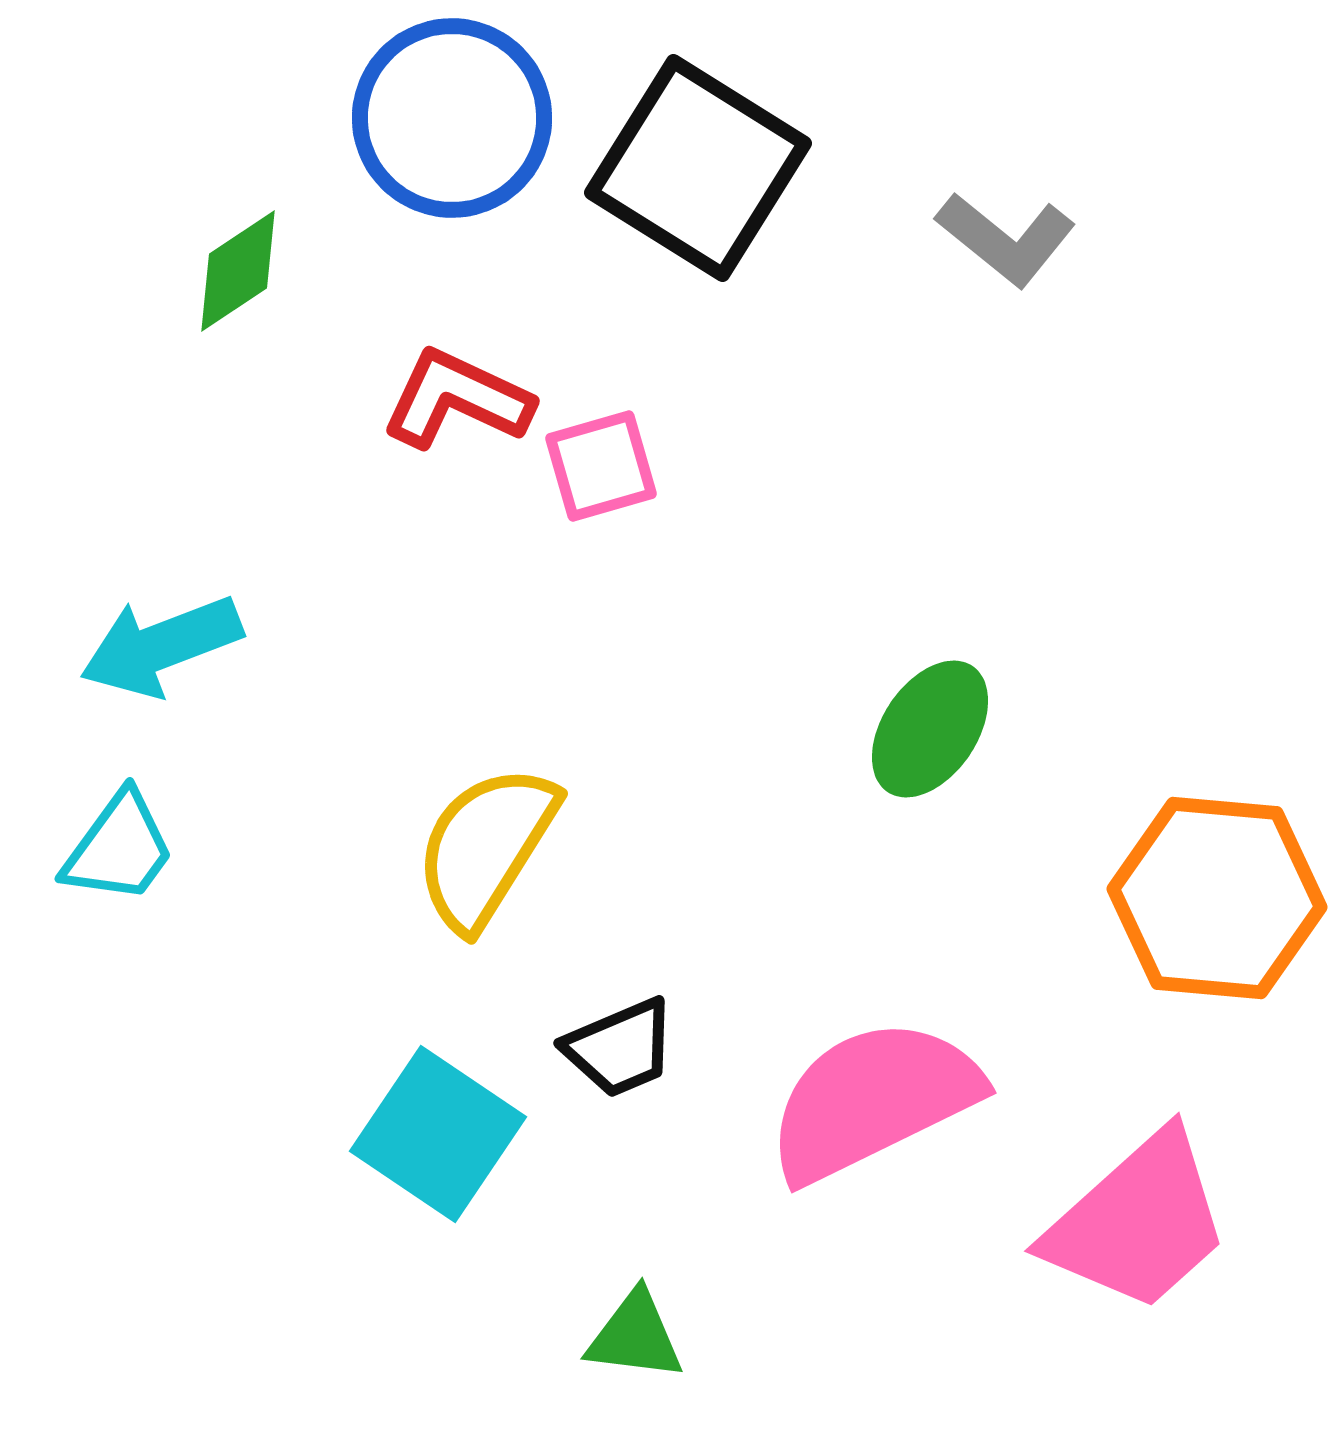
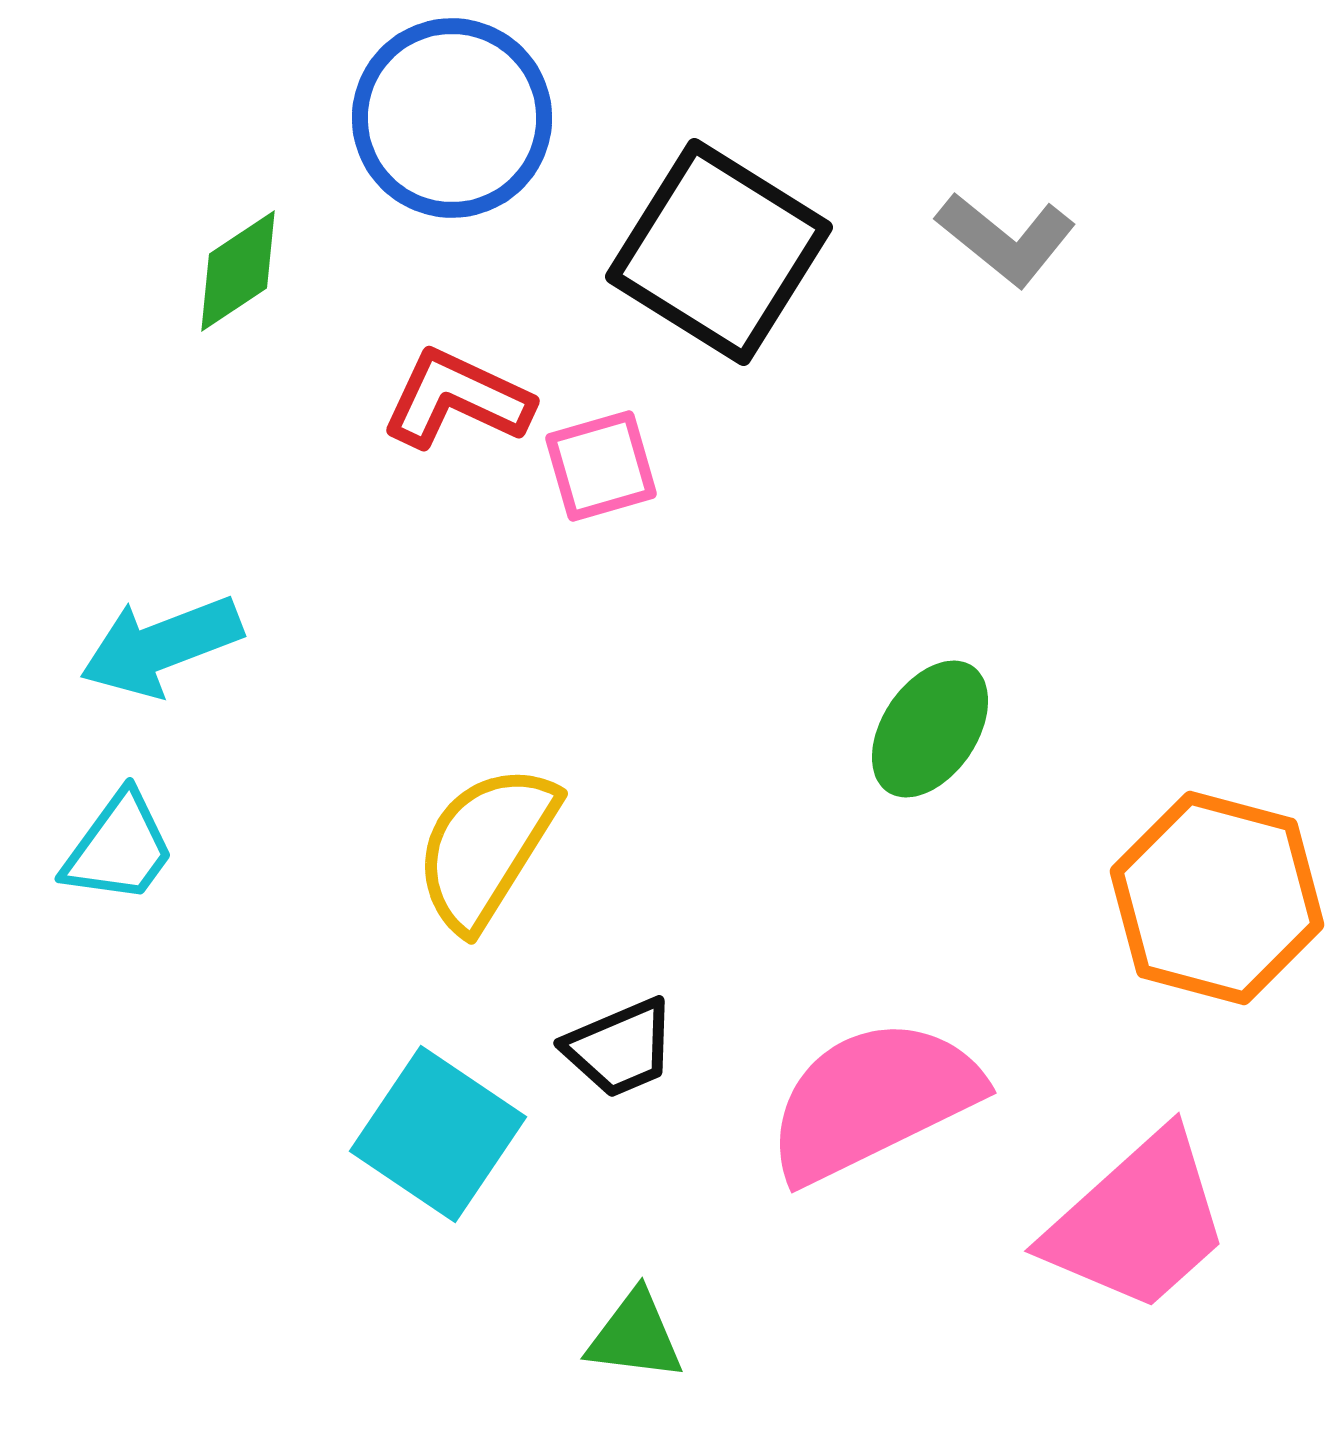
black square: moved 21 px right, 84 px down
orange hexagon: rotated 10 degrees clockwise
